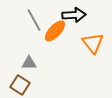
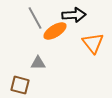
gray line: moved 1 px right, 2 px up
orange ellipse: rotated 15 degrees clockwise
gray triangle: moved 9 px right
brown square: rotated 18 degrees counterclockwise
